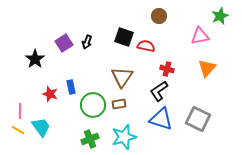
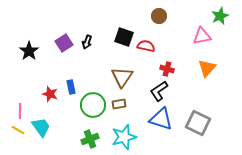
pink triangle: moved 2 px right
black star: moved 6 px left, 8 px up
gray square: moved 4 px down
